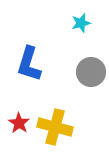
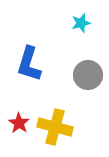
gray circle: moved 3 px left, 3 px down
